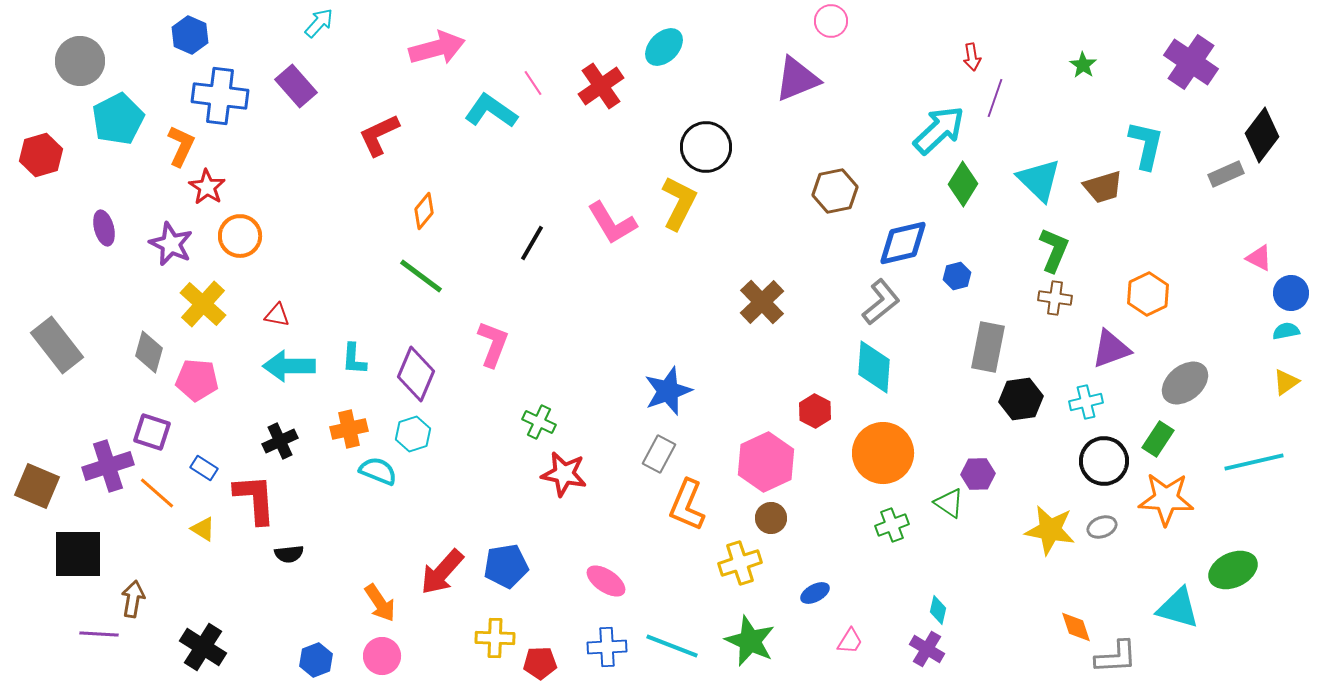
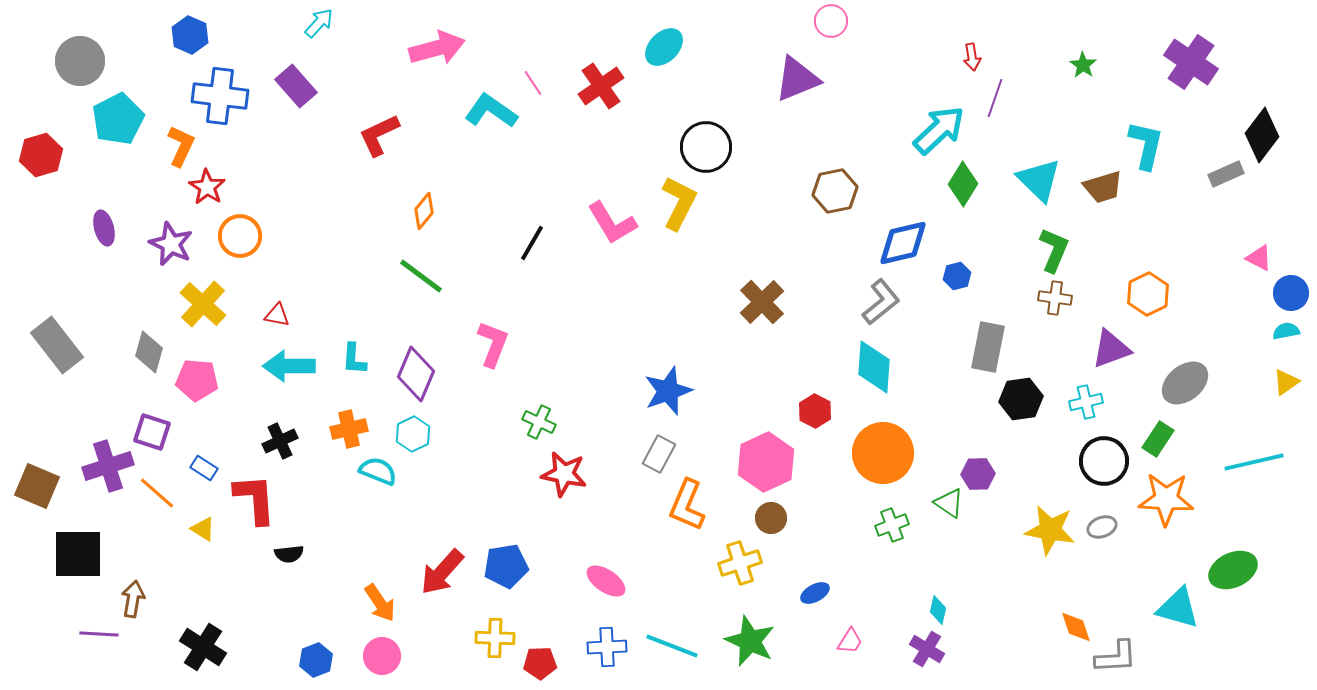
cyan hexagon at (413, 434): rotated 8 degrees counterclockwise
